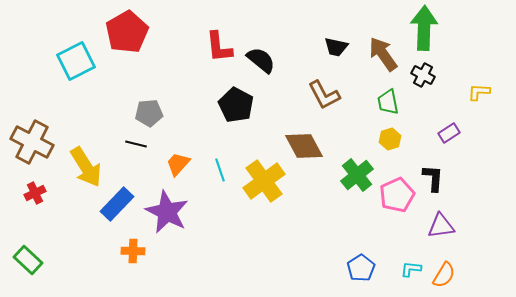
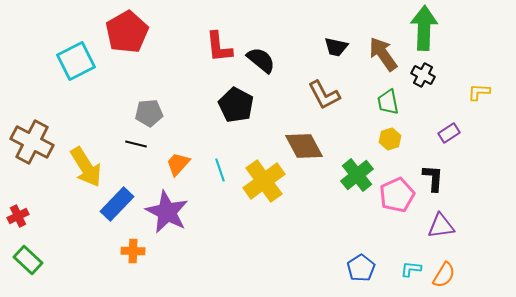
red cross: moved 17 px left, 23 px down
